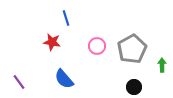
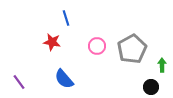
black circle: moved 17 px right
